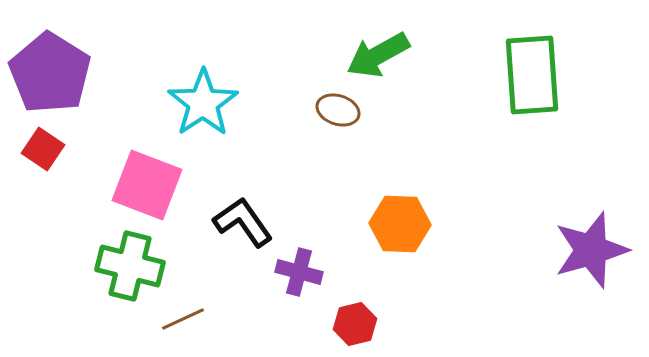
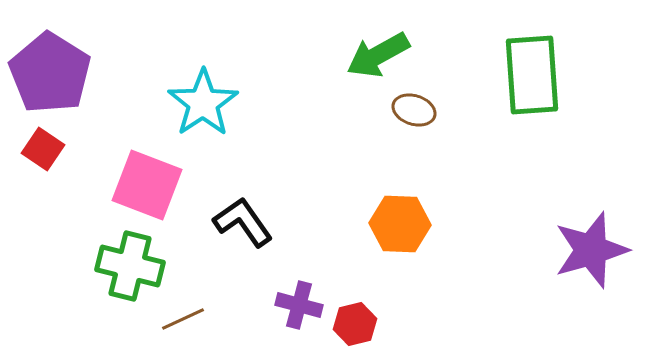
brown ellipse: moved 76 px right
purple cross: moved 33 px down
